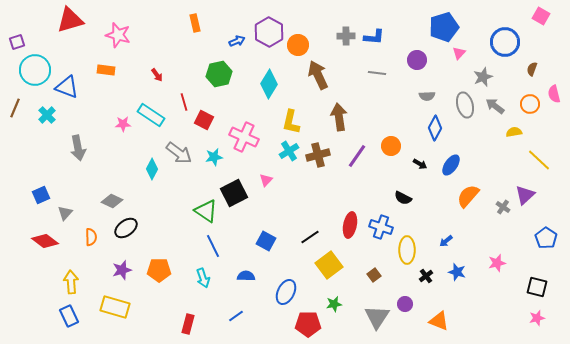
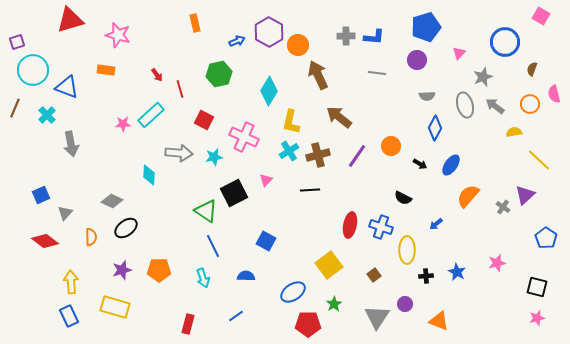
blue pentagon at (444, 27): moved 18 px left
cyan circle at (35, 70): moved 2 px left
cyan diamond at (269, 84): moved 7 px down
red line at (184, 102): moved 4 px left, 13 px up
cyan rectangle at (151, 115): rotated 76 degrees counterclockwise
brown arrow at (339, 117): rotated 44 degrees counterclockwise
gray arrow at (78, 148): moved 7 px left, 4 px up
gray arrow at (179, 153): rotated 32 degrees counterclockwise
cyan diamond at (152, 169): moved 3 px left, 6 px down; rotated 25 degrees counterclockwise
black line at (310, 237): moved 47 px up; rotated 30 degrees clockwise
blue arrow at (446, 241): moved 10 px left, 17 px up
blue star at (457, 272): rotated 12 degrees clockwise
black cross at (426, 276): rotated 32 degrees clockwise
blue ellipse at (286, 292): moved 7 px right; rotated 30 degrees clockwise
green star at (334, 304): rotated 21 degrees counterclockwise
